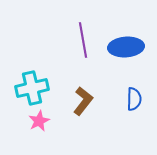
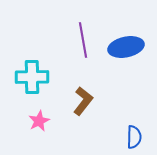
blue ellipse: rotated 8 degrees counterclockwise
cyan cross: moved 11 px up; rotated 12 degrees clockwise
blue semicircle: moved 38 px down
